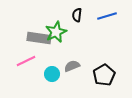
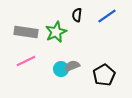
blue line: rotated 18 degrees counterclockwise
gray rectangle: moved 13 px left, 6 px up
cyan circle: moved 9 px right, 5 px up
